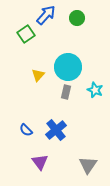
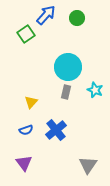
yellow triangle: moved 7 px left, 27 px down
blue semicircle: rotated 64 degrees counterclockwise
purple triangle: moved 16 px left, 1 px down
